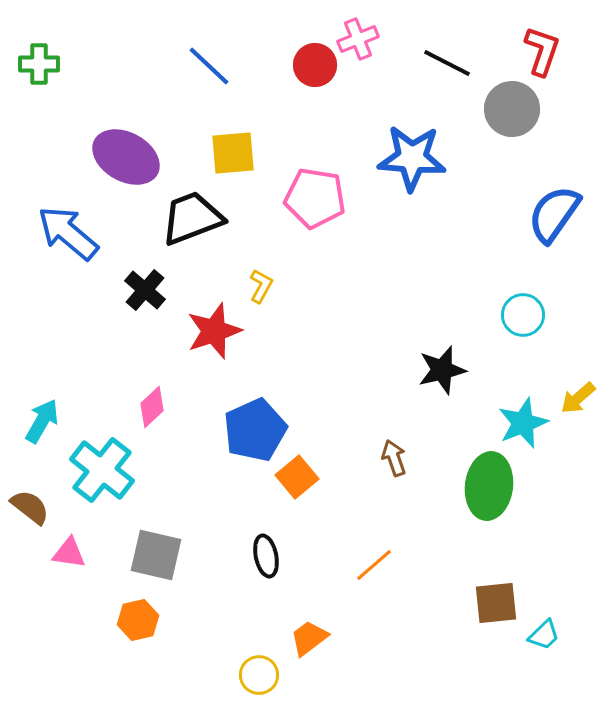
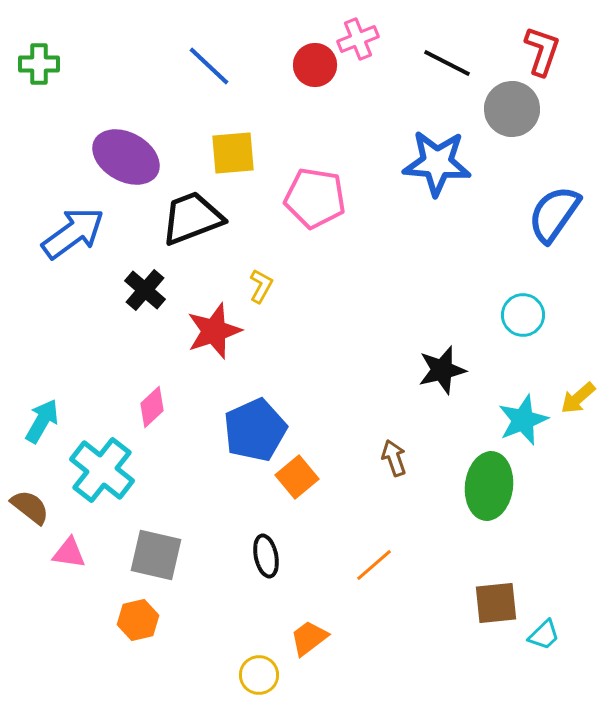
blue star: moved 25 px right, 5 px down
blue arrow: moved 5 px right; rotated 104 degrees clockwise
cyan star: moved 3 px up
